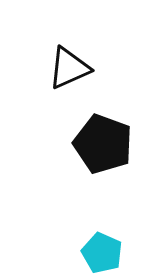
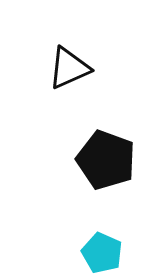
black pentagon: moved 3 px right, 16 px down
